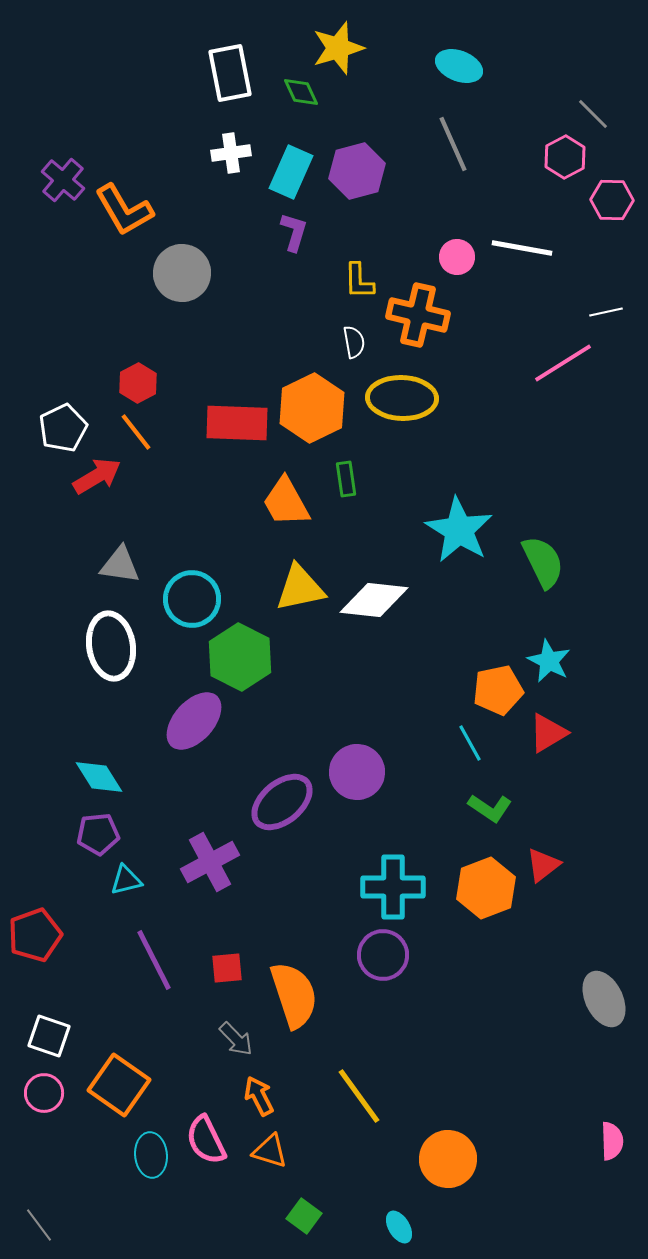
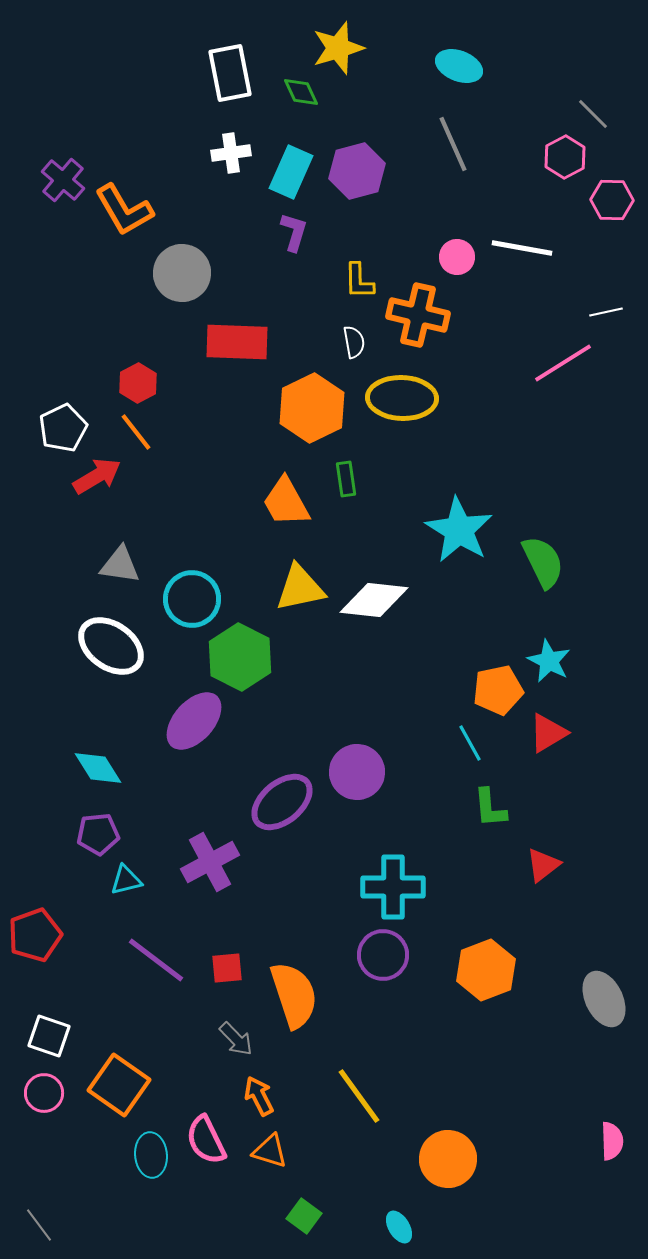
red rectangle at (237, 423): moved 81 px up
white ellipse at (111, 646): rotated 46 degrees counterclockwise
cyan diamond at (99, 777): moved 1 px left, 9 px up
green L-shape at (490, 808): rotated 51 degrees clockwise
orange hexagon at (486, 888): moved 82 px down
purple line at (154, 960): moved 2 px right; rotated 26 degrees counterclockwise
